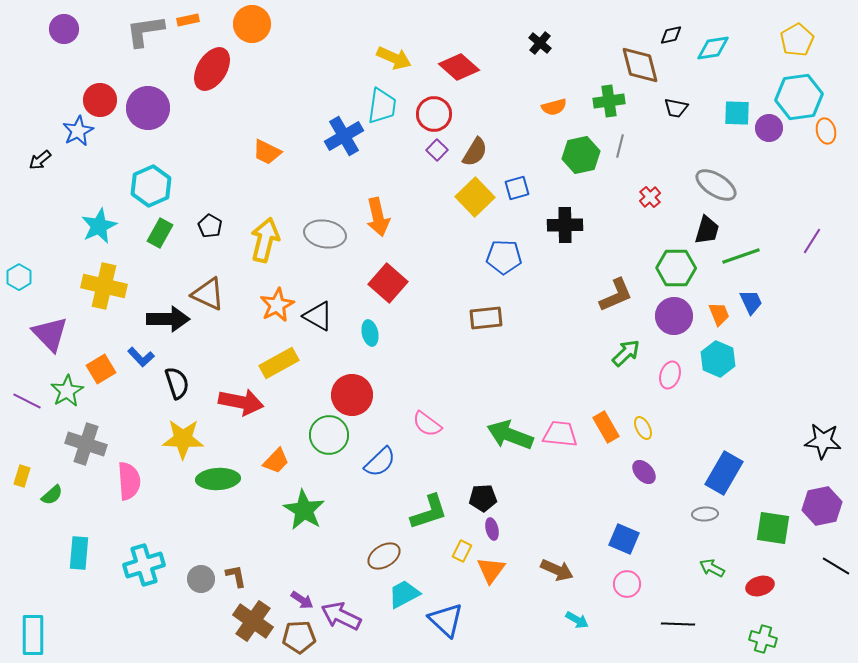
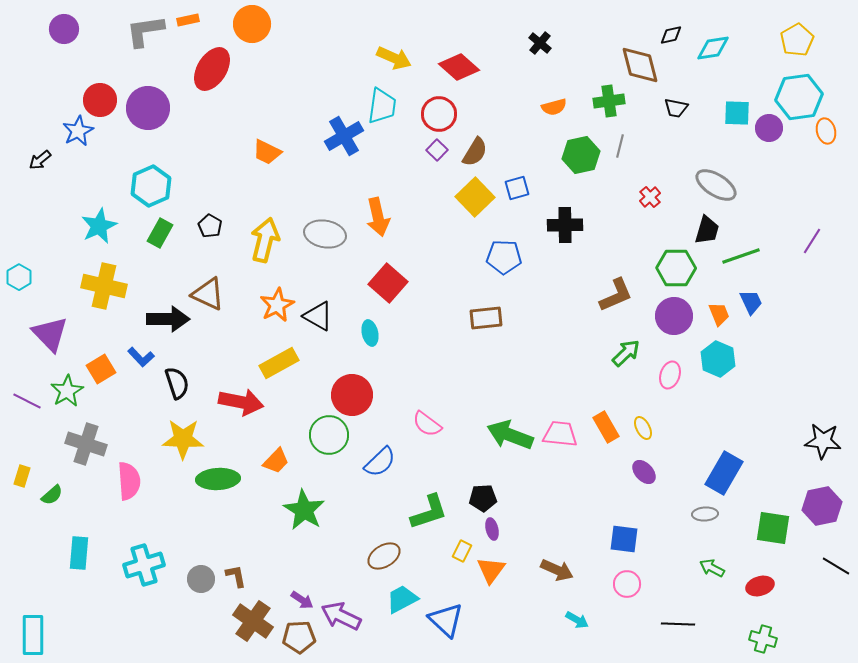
red circle at (434, 114): moved 5 px right
blue square at (624, 539): rotated 16 degrees counterclockwise
cyan trapezoid at (404, 594): moved 2 px left, 5 px down
